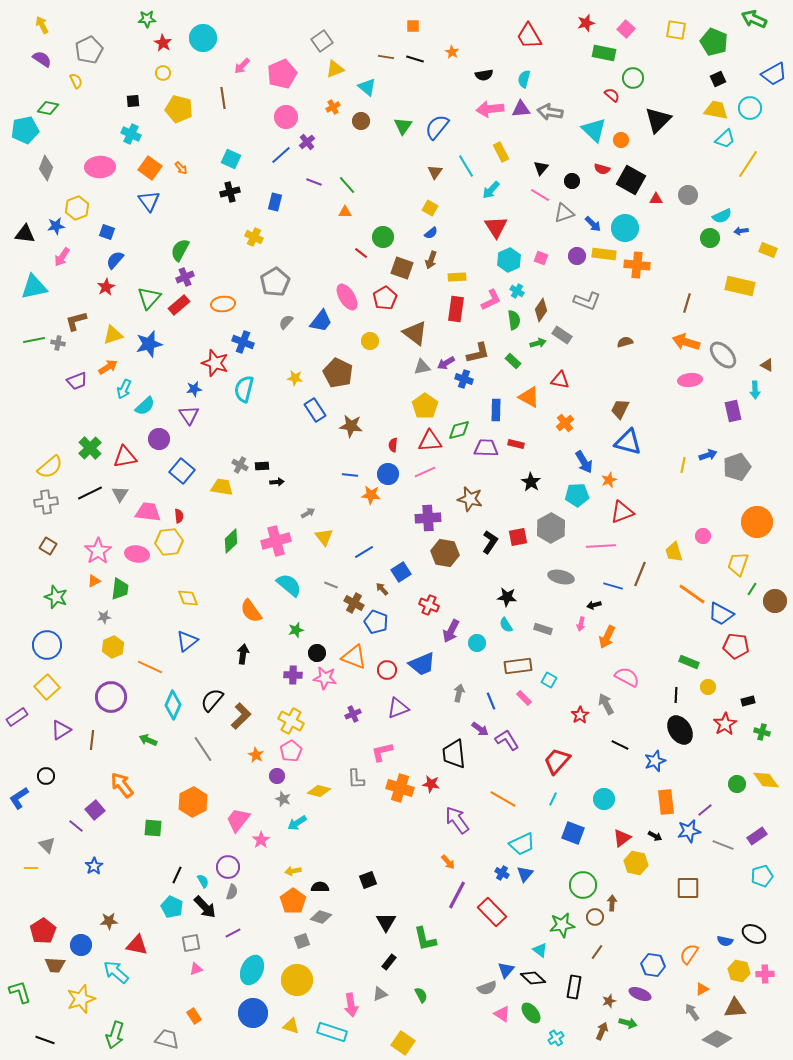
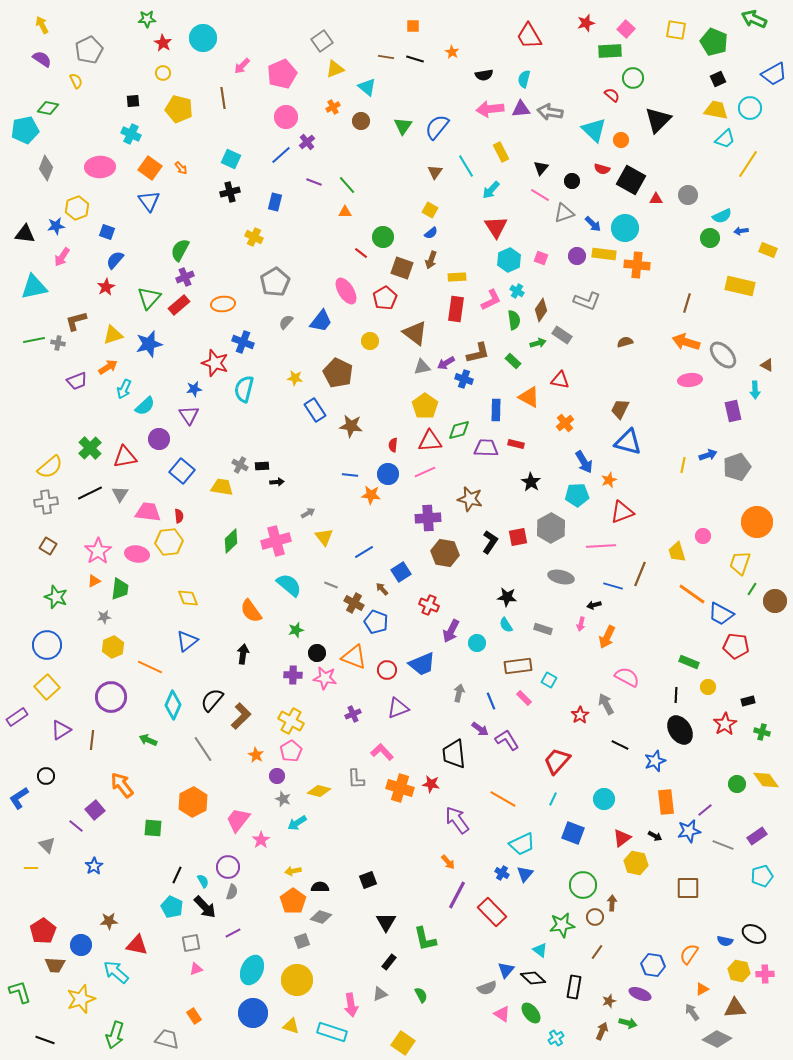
green rectangle at (604, 53): moved 6 px right, 2 px up; rotated 15 degrees counterclockwise
yellow square at (430, 208): moved 2 px down
pink ellipse at (347, 297): moved 1 px left, 6 px up
yellow trapezoid at (674, 552): moved 3 px right
yellow trapezoid at (738, 564): moved 2 px right, 1 px up
pink L-shape at (382, 752): rotated 60 degrees clockwise
